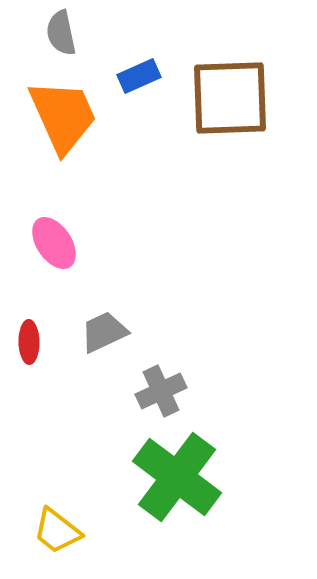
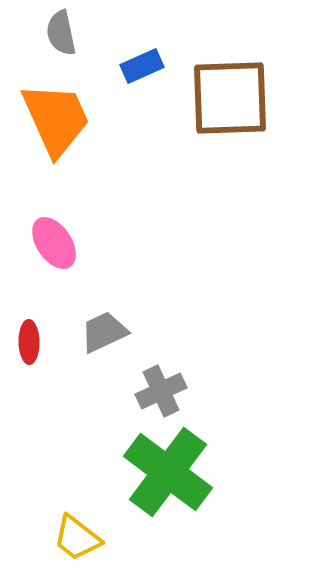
blue rectangle: moved 3 px right, 10 px up
orange trapezoid: moved 7 px left, 3 px down
green cross: moved 9 px left, 5 px up
yellow trapezoid: moved 20 px right, 7 px down
